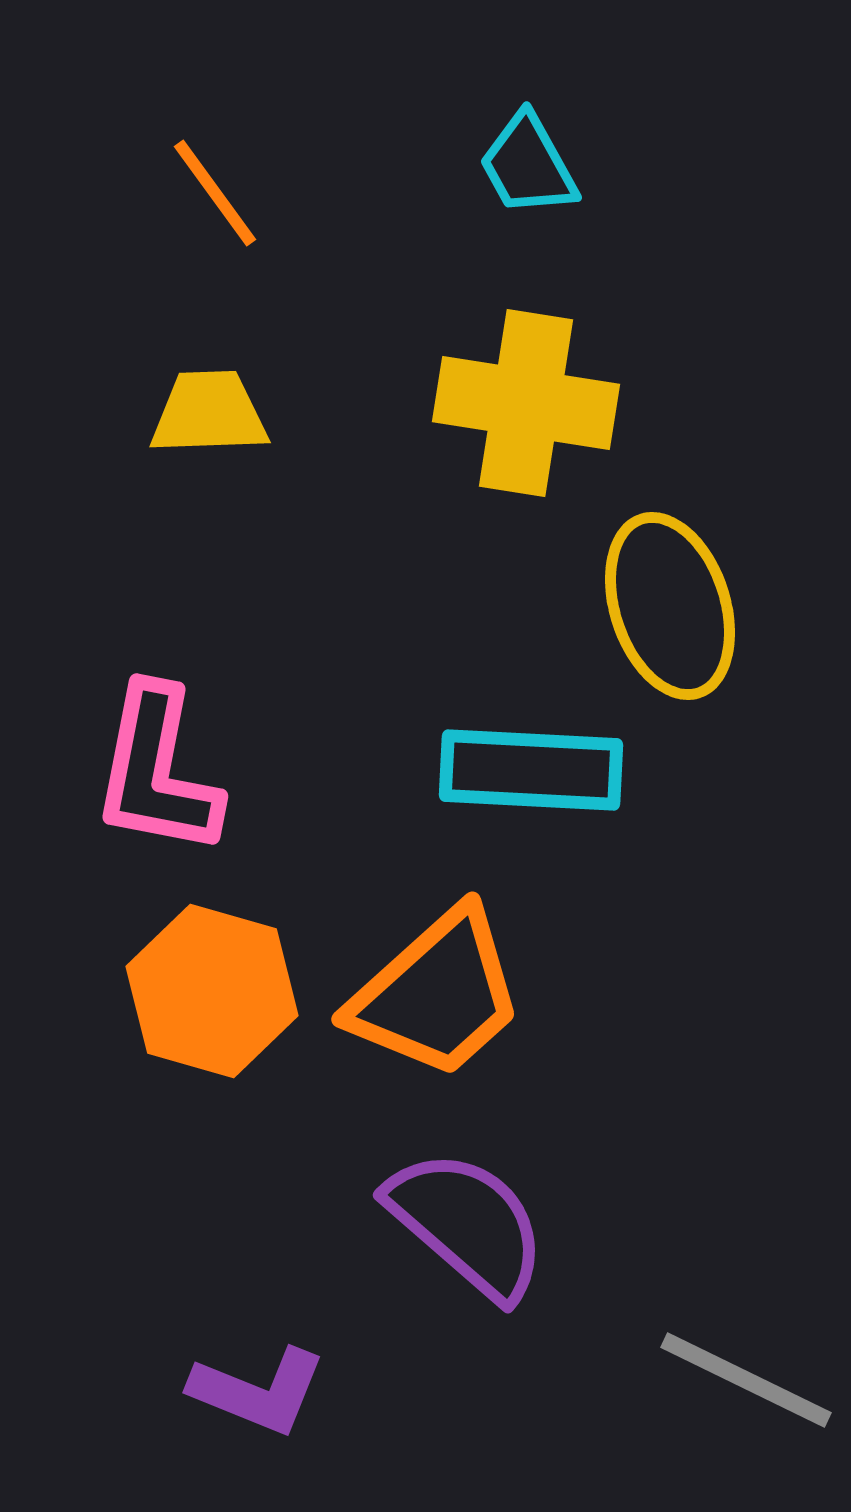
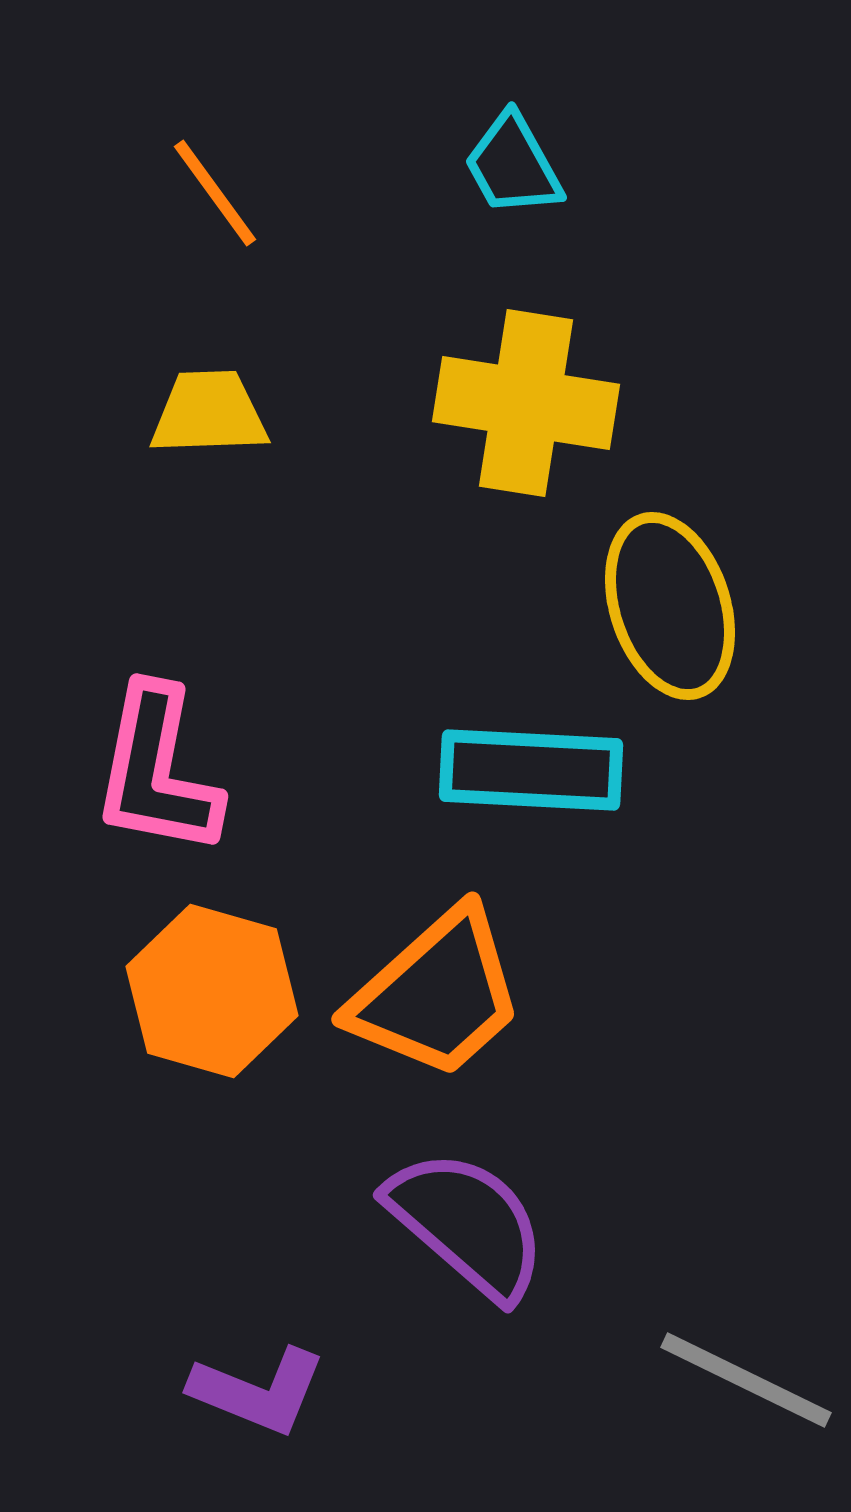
cyan trapezoid: moved 15 px left
